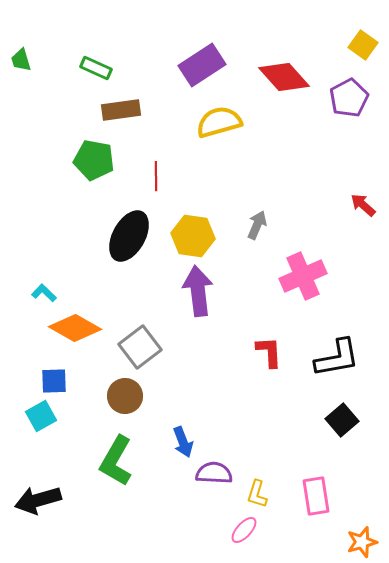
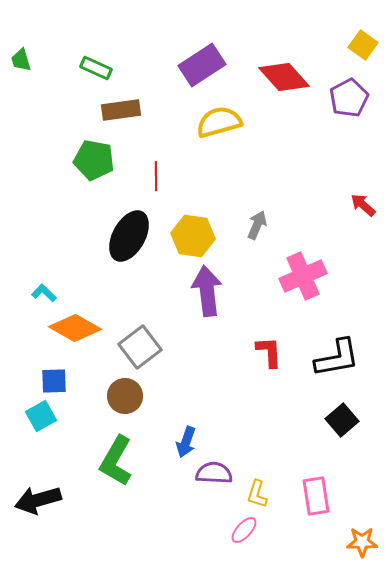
purple arrow: moved 9 px right
blue arrow: moved 3 px right; rotated 40 degrees clockwise
orange star: rotated 16 degrees clockwise
